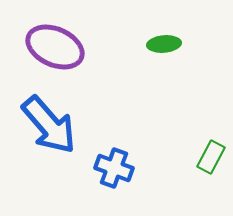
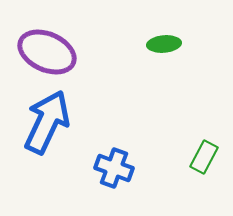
purple ellipse: moved 8 px left, 5 px down
blue arrow: moved 2 px left, 3 px up; rotated 114 degrees counterclockwise
green rectangle: moved 7 px left
